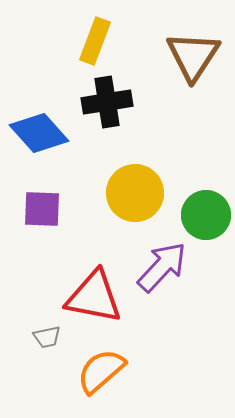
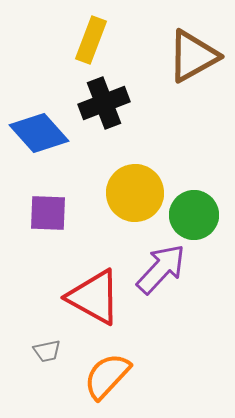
yellow rectangle: moved 4 px left, 1 px up
brown triangle: rotated 28 degrees clockwise
black cross: moved 3 px left, 1 px down; rotated 12 degrees counterclockwise
purple square: moved 6 px right, 4 px down
green circle: moved 12 px left
purple arrow: moved 1 px left, 2 px down
red triangle: rotated 18 degrees clockwise
gray trapezoid: moved 14 px down
orange semicircle: moved 6 px right, 5 px down; rotated 6 degrees counterclockwise
